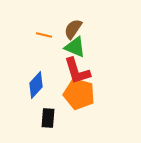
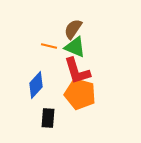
orange line: moved 5 px right, 11 px down
orange pentagon: moved 1 px right
